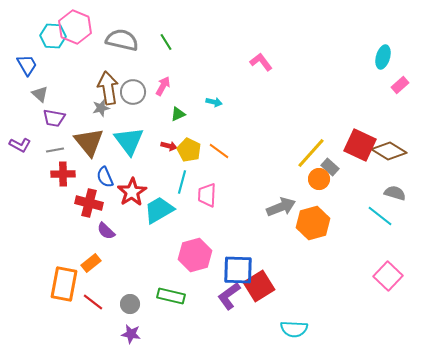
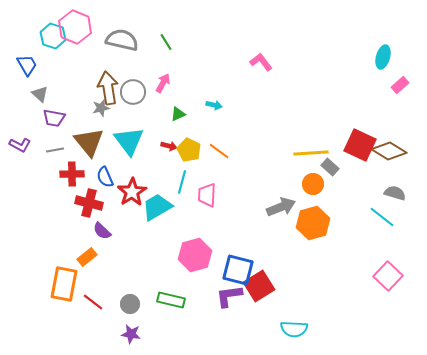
cyan hexagon at (53, 36): rotated 15 degrees clockwise
pink arrow at (163, 86): moved 3 px up
cyan arrow at (214, 102): moved 3 px down
yellow line at (311, 153): rotated 44 degrees clockwise
red cross at (63, 174): moved 9 px right
orange circle at (319, 179): moved 6 px left, 5 px down
cyan trapezoid at (159, 210): moved 2 px left, 3 px up
cyan line at (380, 216): moved 2 px right, 1 px down
purple semicircle at (106, 231): moved 4 px left
orange rectangle at (91, 263): moved 4 px left, 6 px up
blue square at (238, 270): rotated 12 degrees clockwise
green rectangle at (171, 296): moved 4 px down
purple L-shape at (229, 296): rotated 28 degrees clockwise
